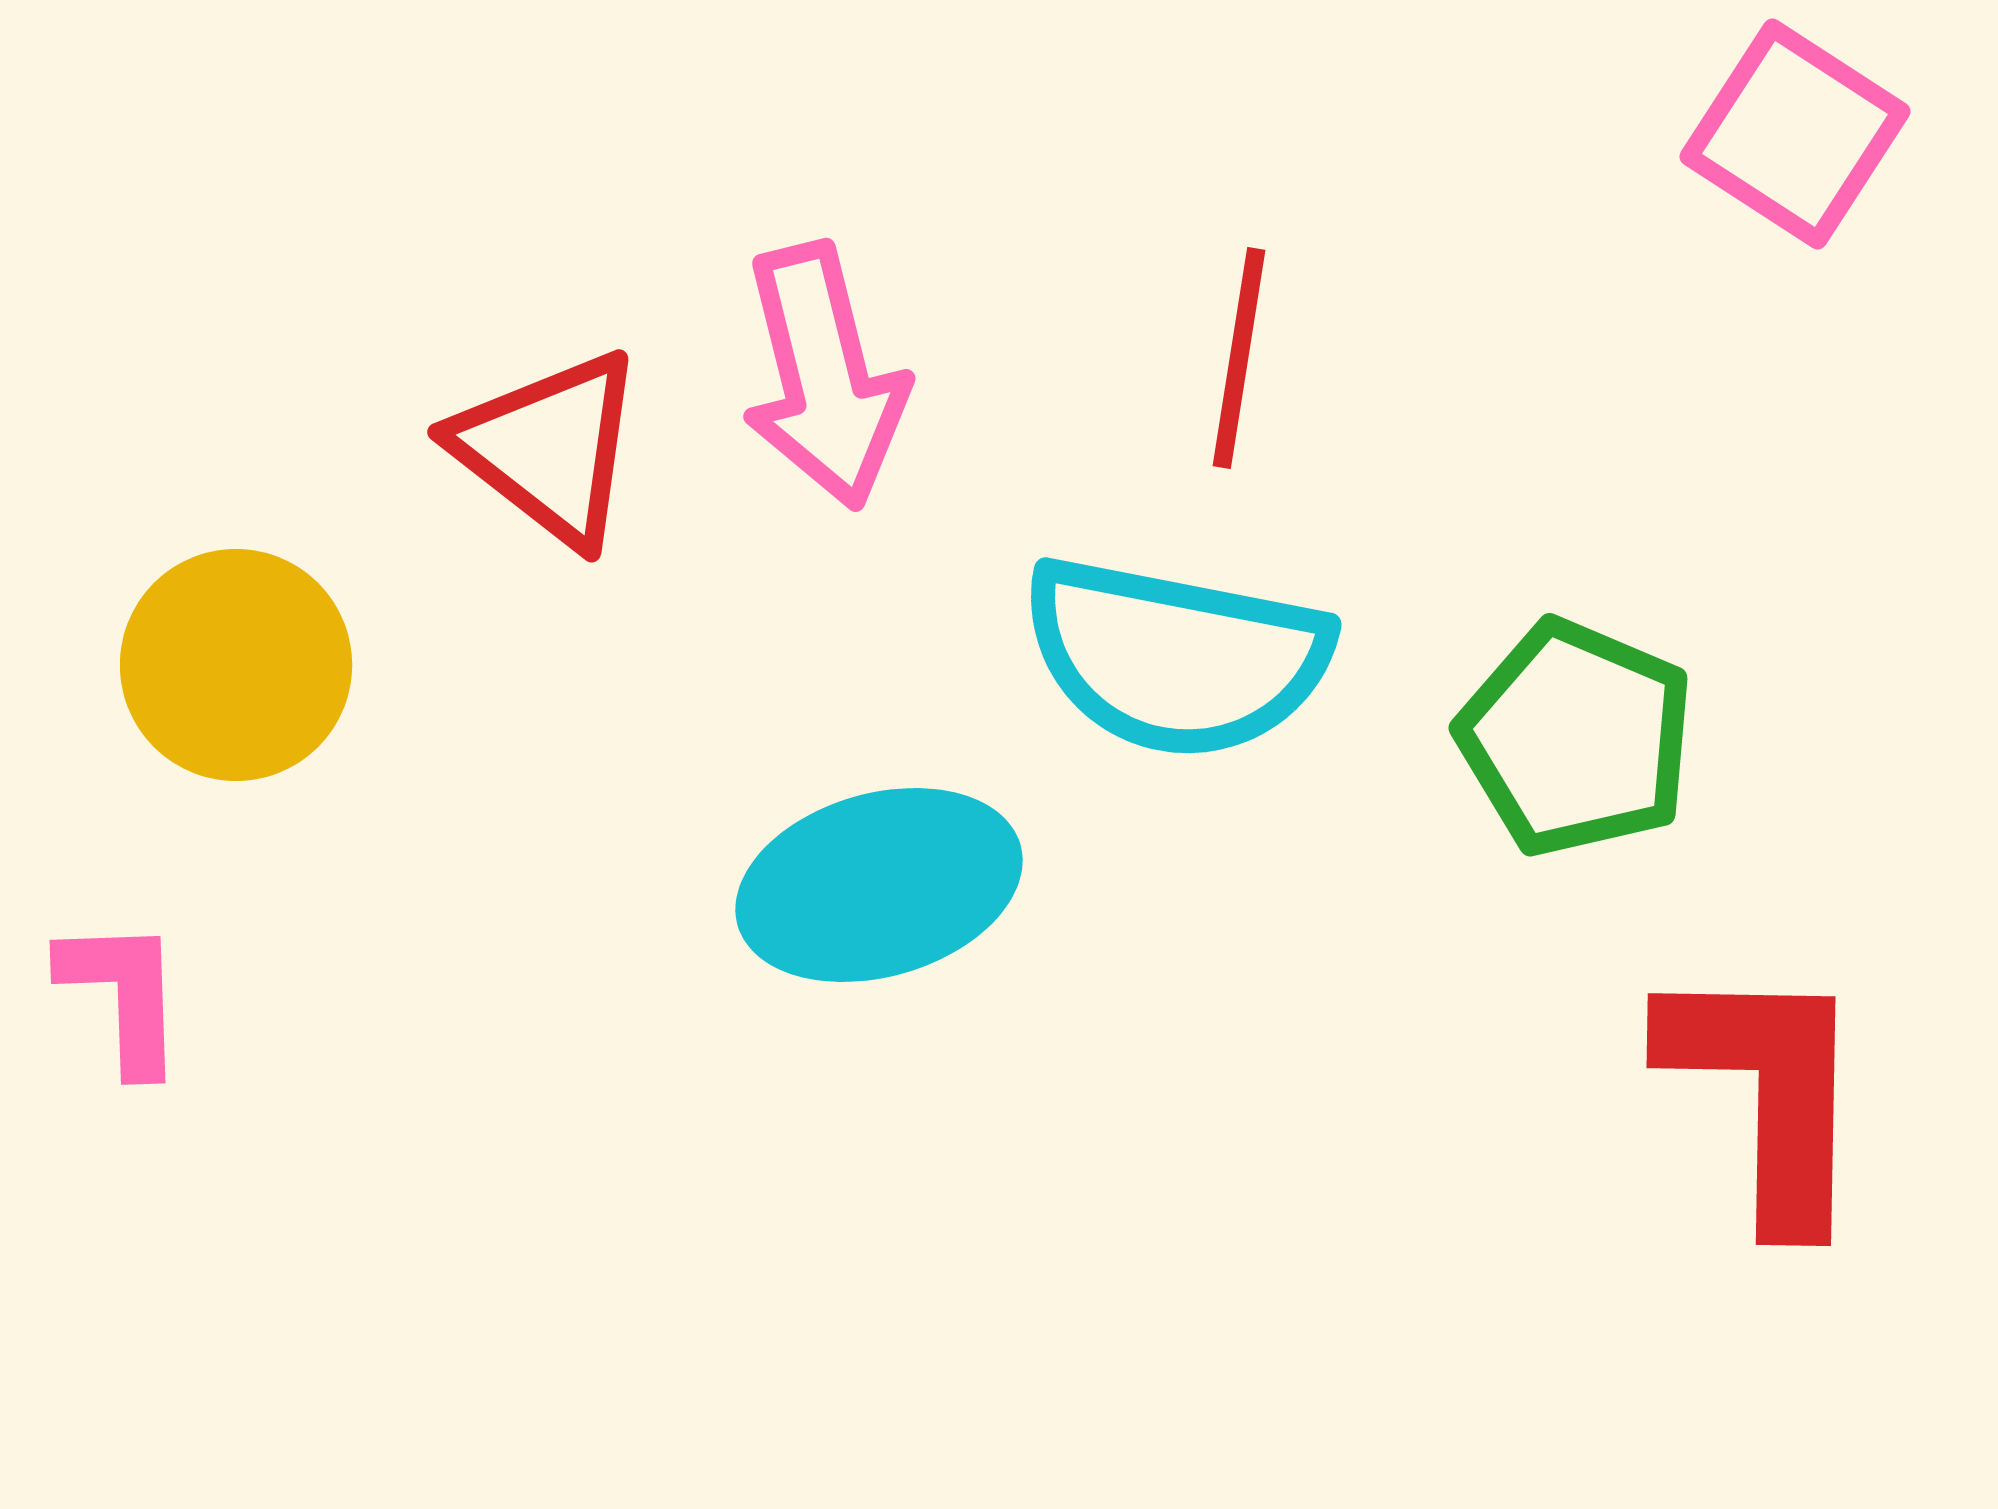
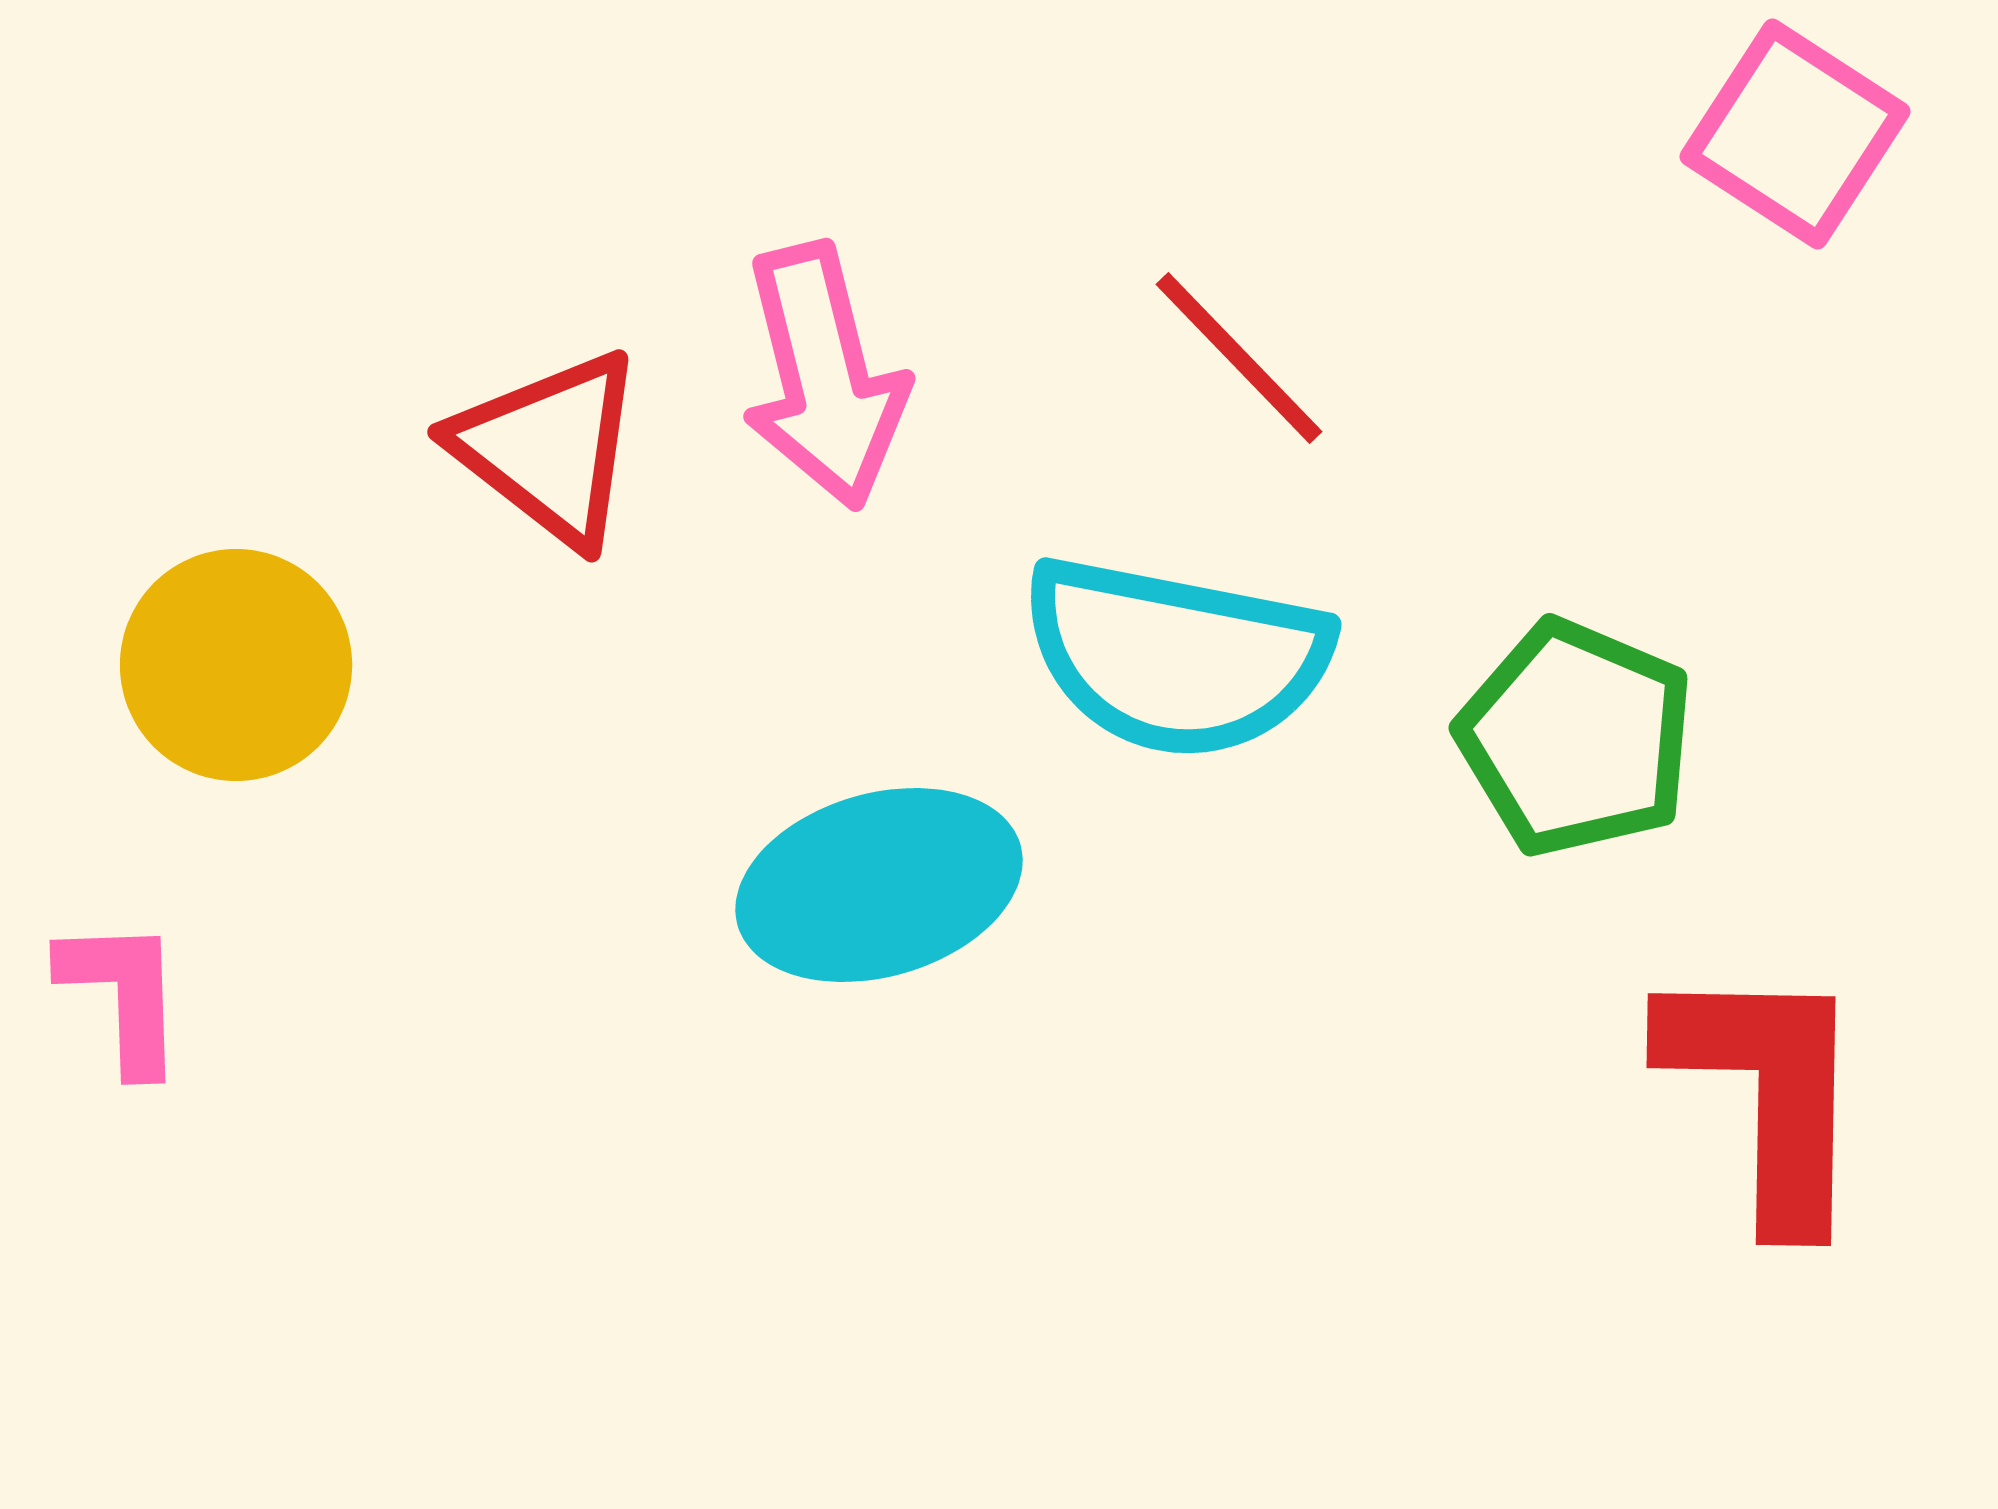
red line: rotated 53 degrees counterclockwise
